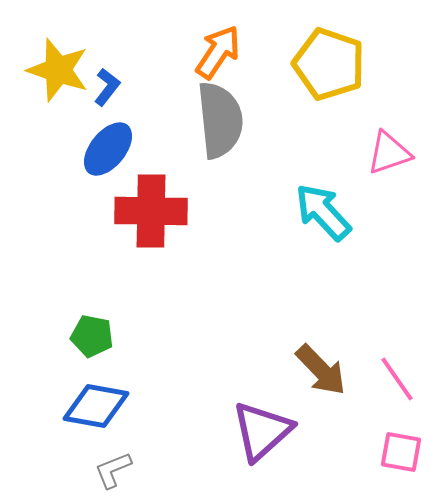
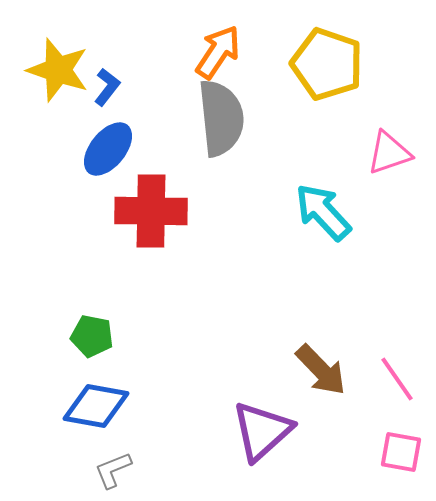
yellow pentagon: moved 2 px left
gray semicircle: moved 1 px right, 2 px up
